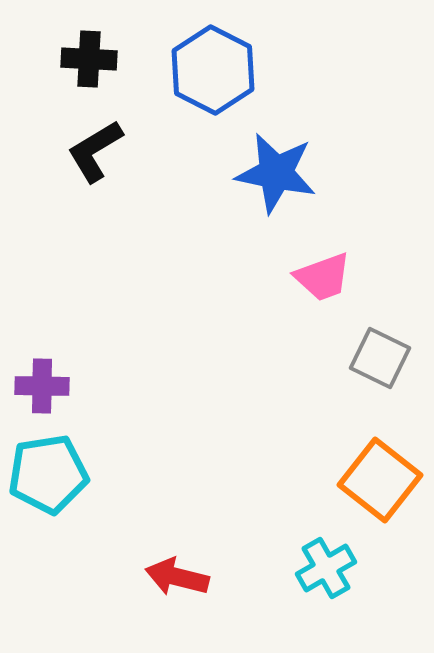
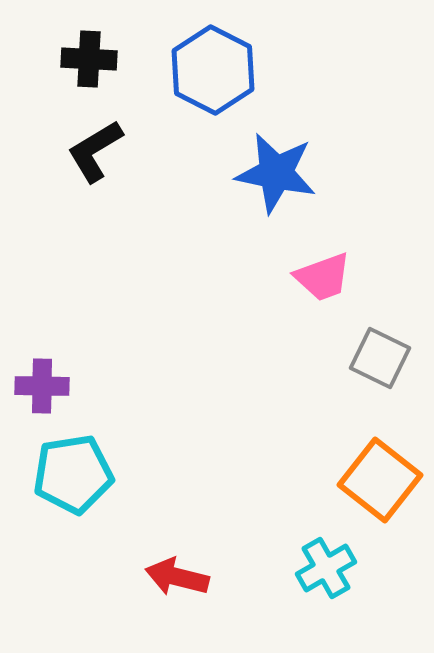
cyan pentagon: moved 25 px right
